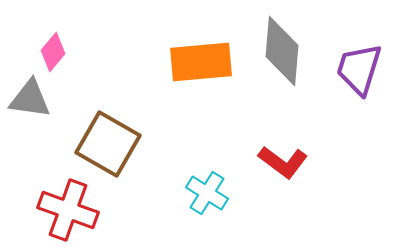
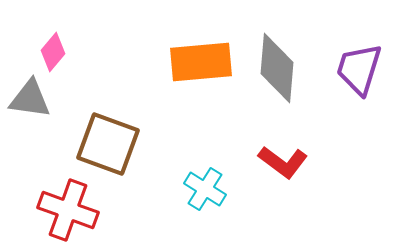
gray diamond: moved 5 px left, 17 px down
brown square: rotated 10 degrees counterclockwise
cyan cross: moved 2 px left, 4 px up
